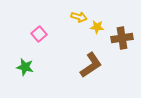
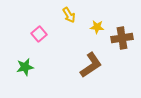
yellow arrow: moved 10 px left, 2 px up; rotated 42 degrees clockwise
green star: rotated 24 degrees counterclockwise
